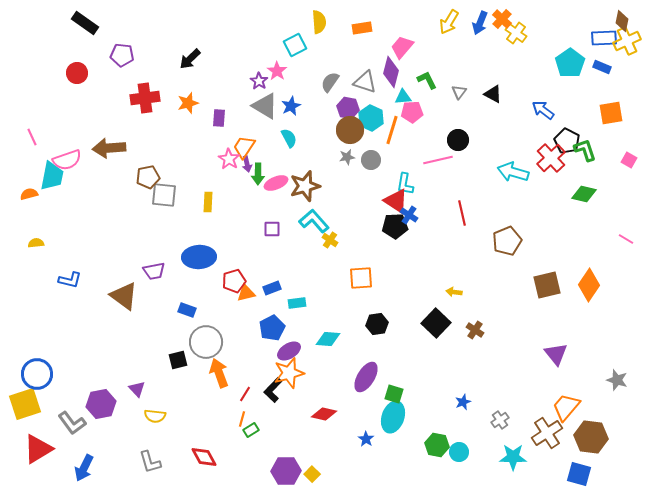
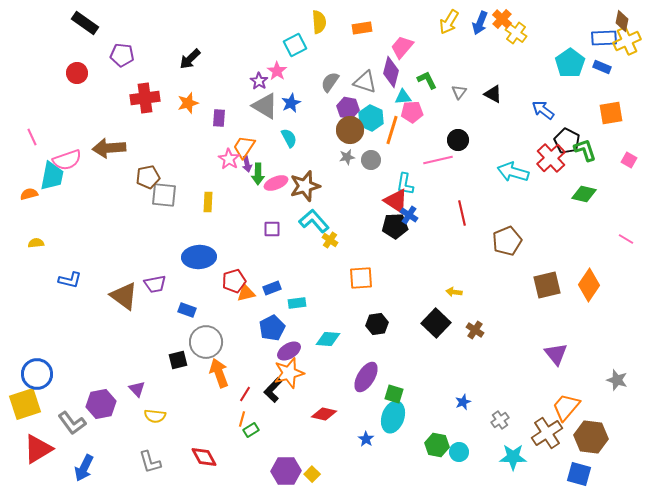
blue star at (291, 106): moved 3 px up
purple trapezoid at (154, 271): moved 1 px right, 13 px down
